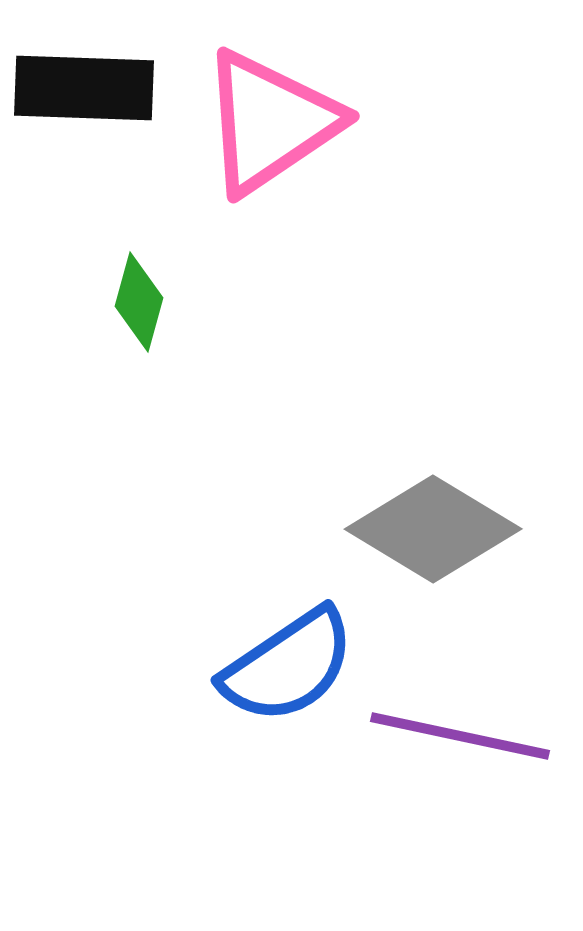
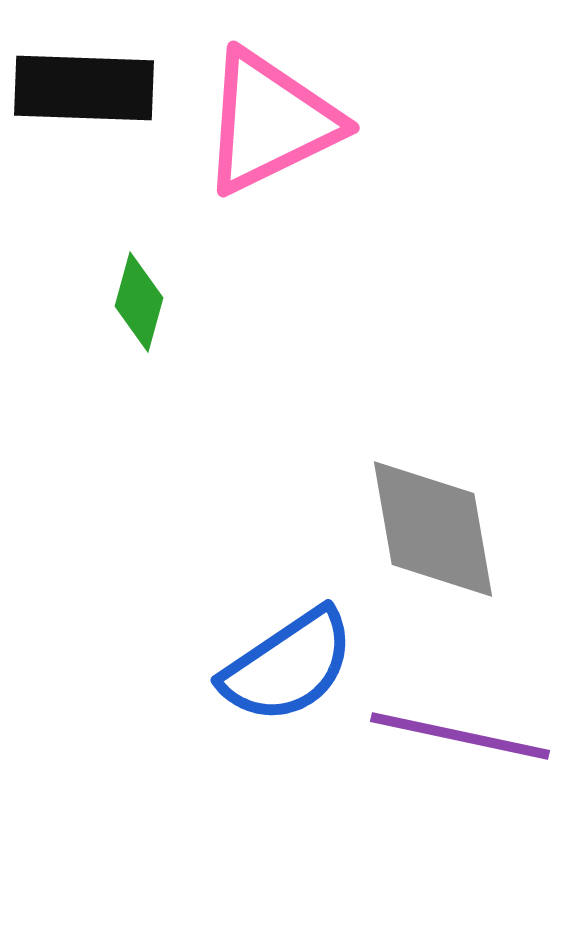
pink triangle: rotated 8 degrees clockwise
gray diamond: rotated 49 degrees clockwise
